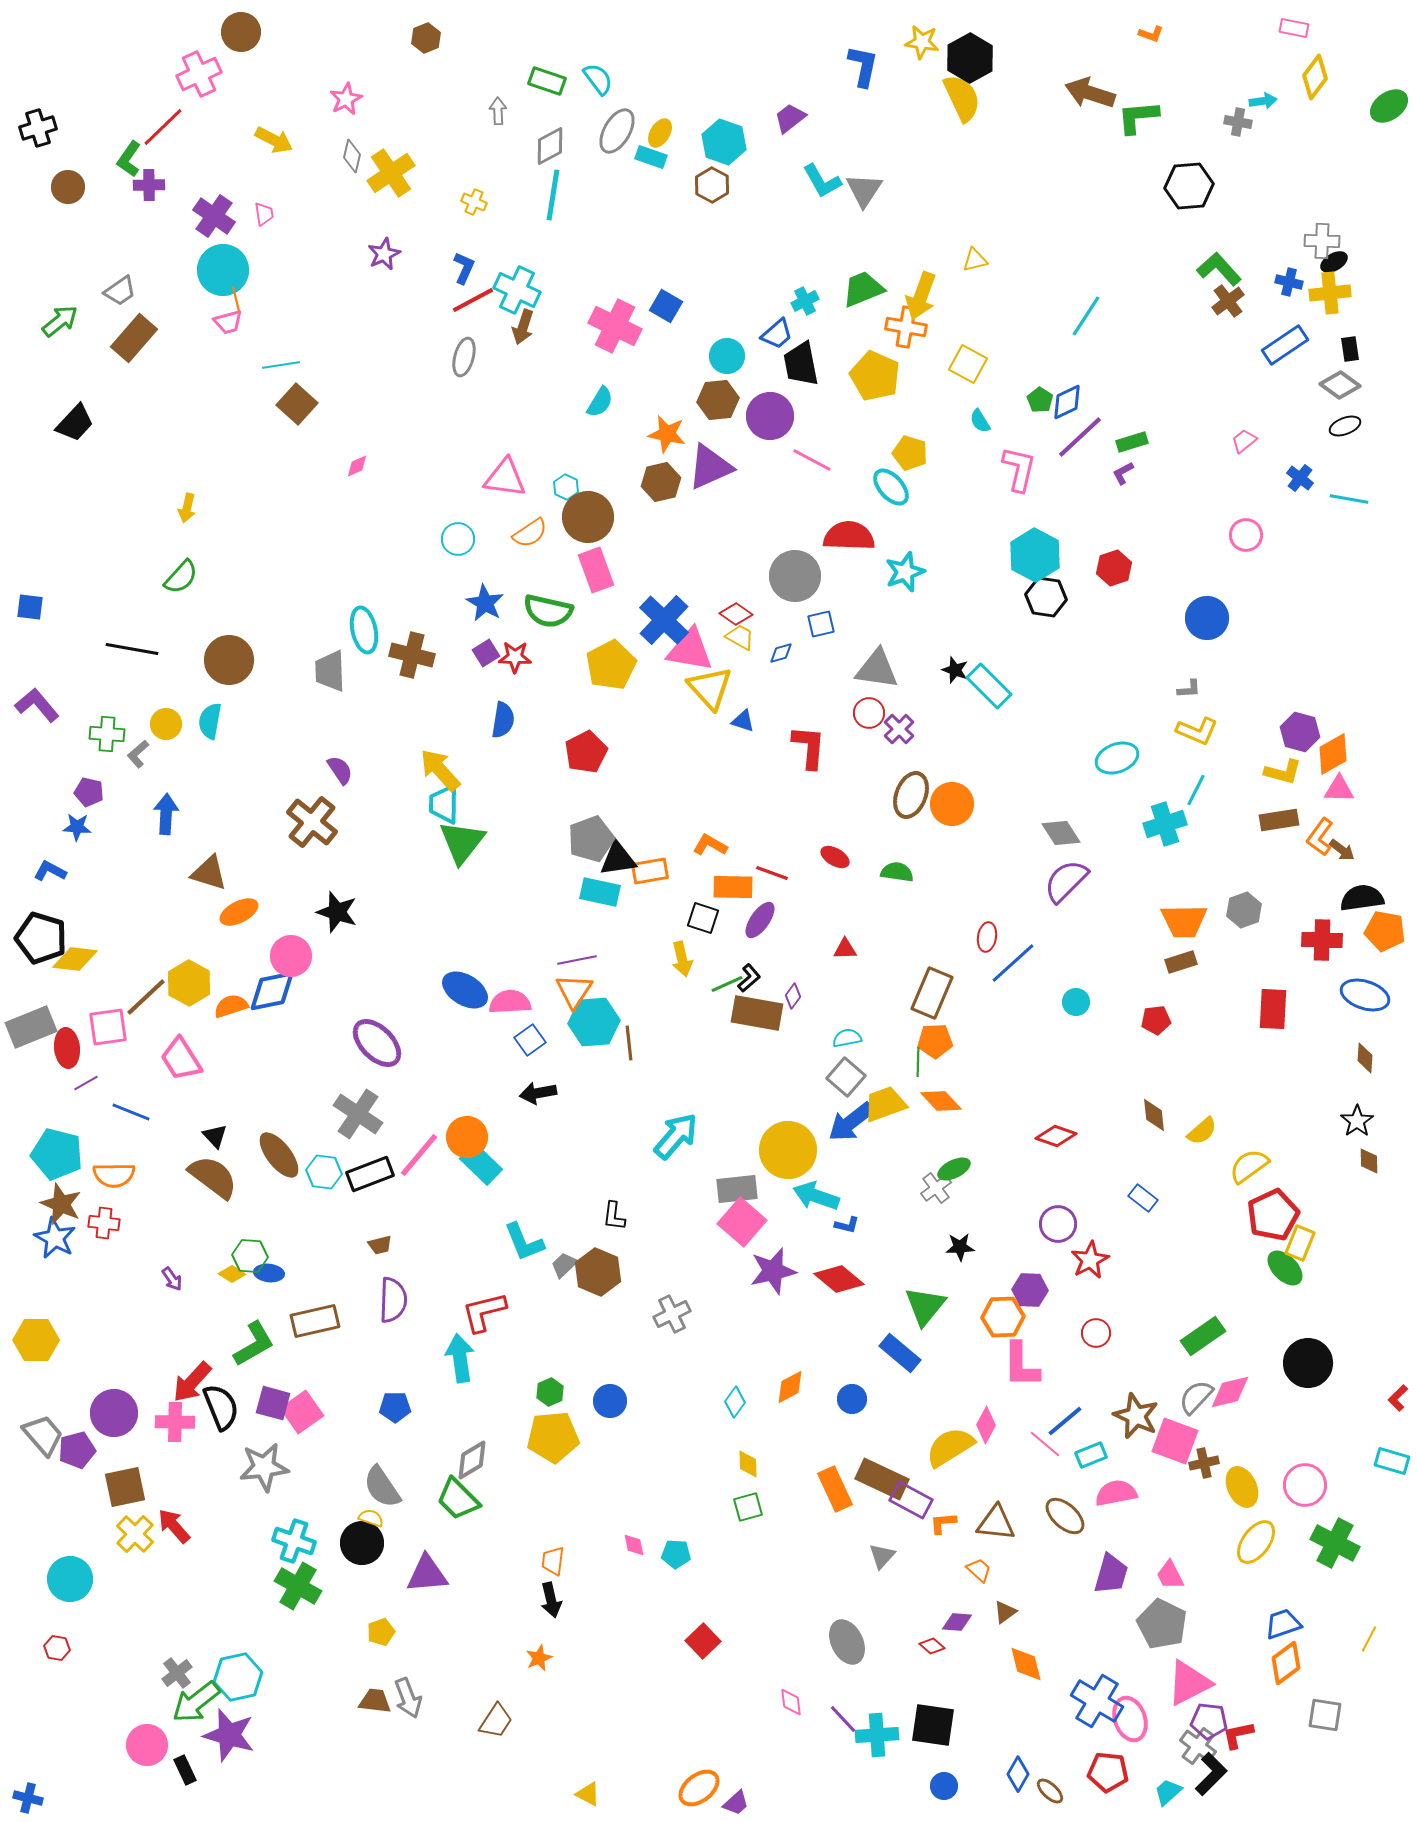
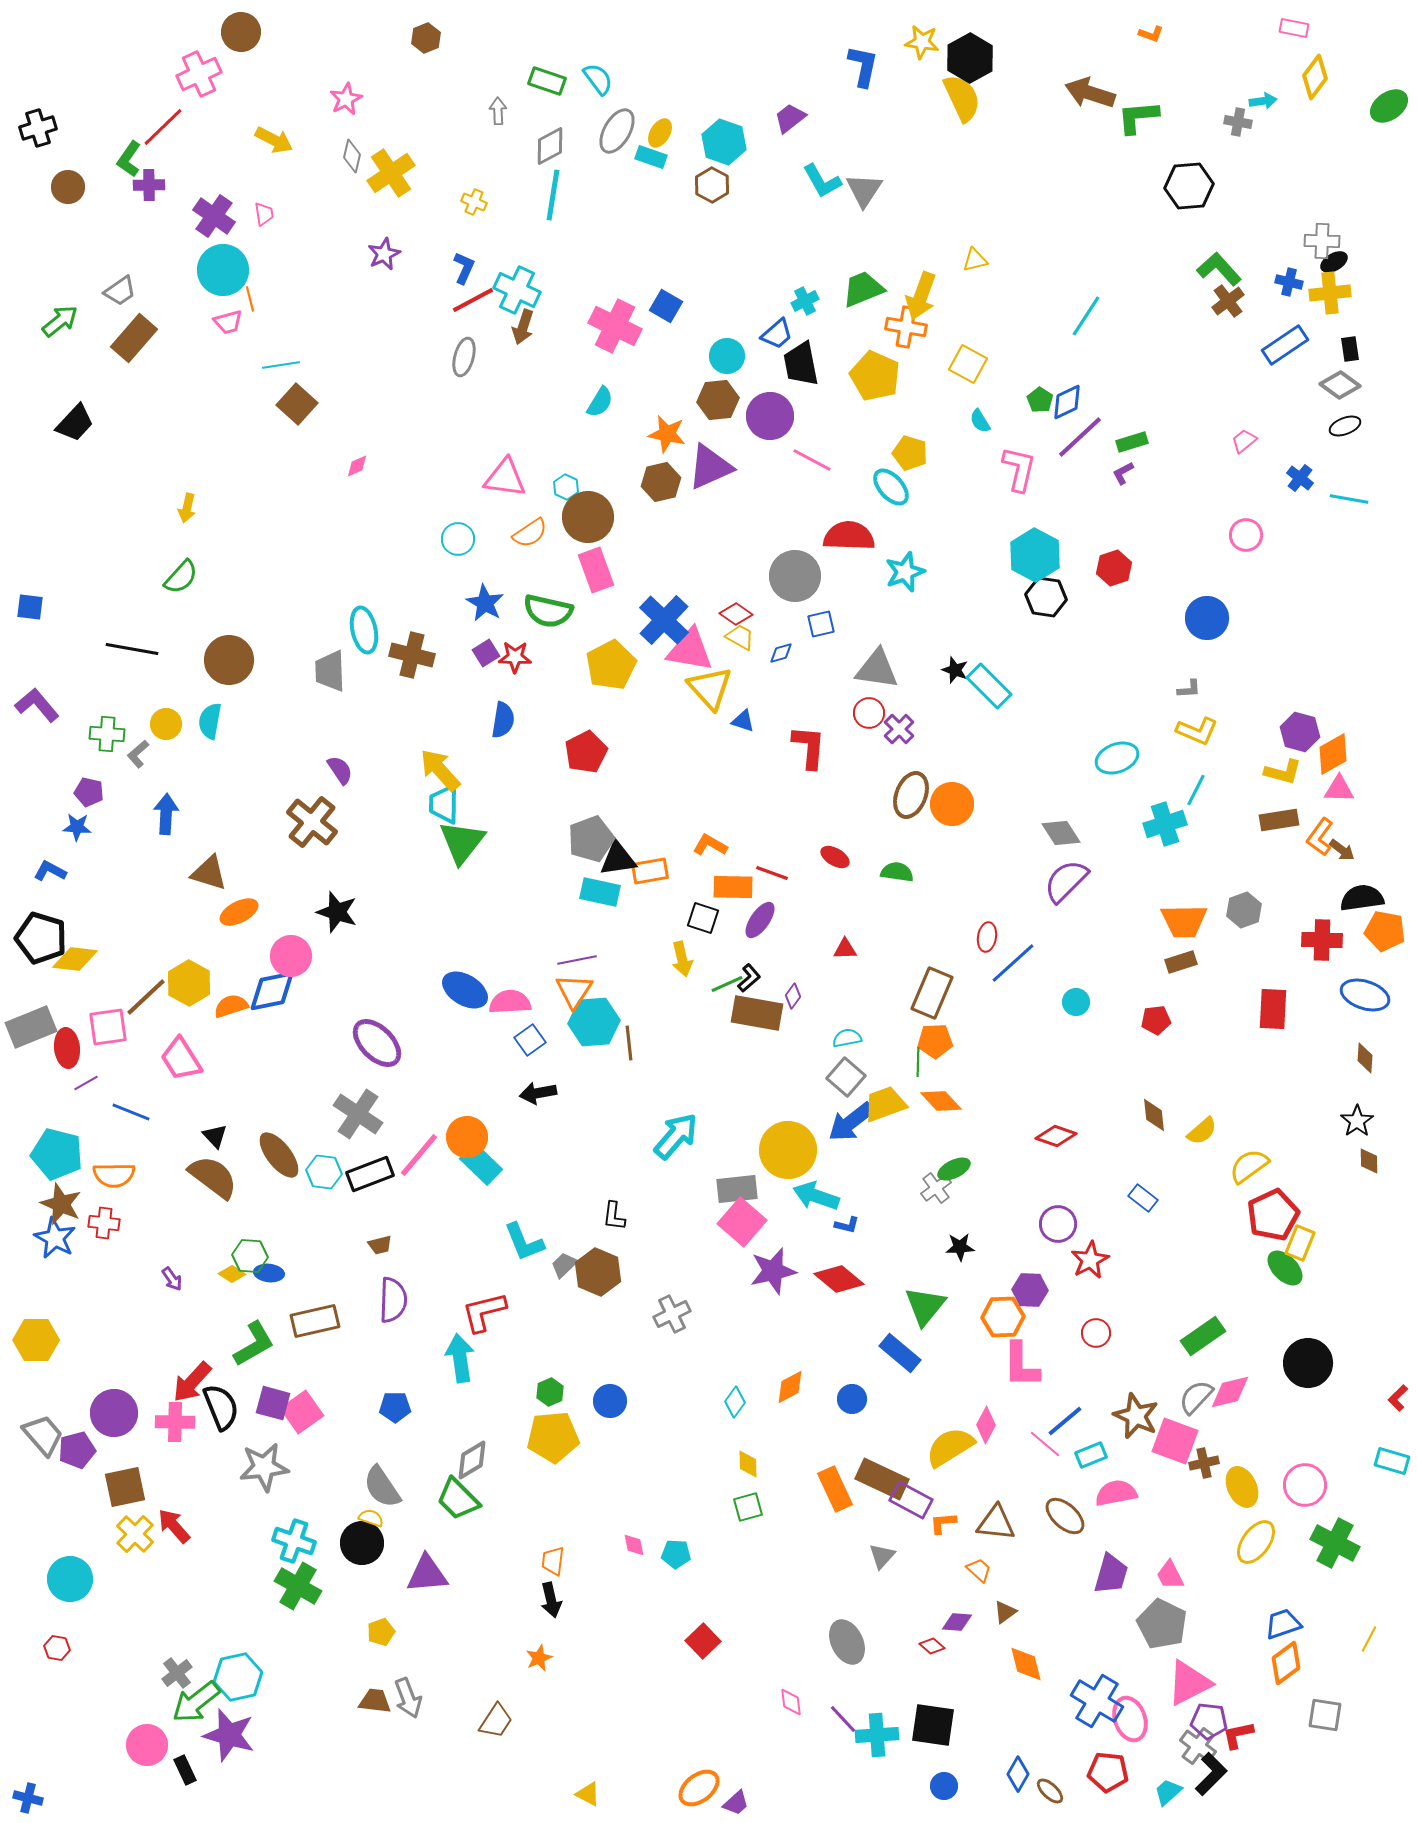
orange line at (236, 299): moved 14 px right
